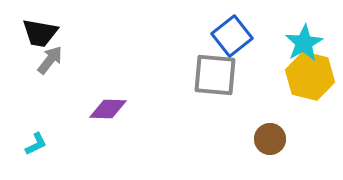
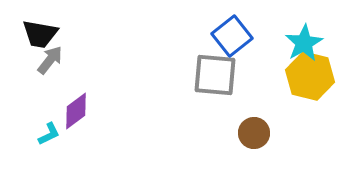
black trapezoid: moved 1 px down
purple diamond: moved 32 px left, 2 px down; rotated 39 degrees counterclockwise
brown circle: moved 16 px left, 6 px up
cyan L-shape: moved 13 px right, 10 px up
